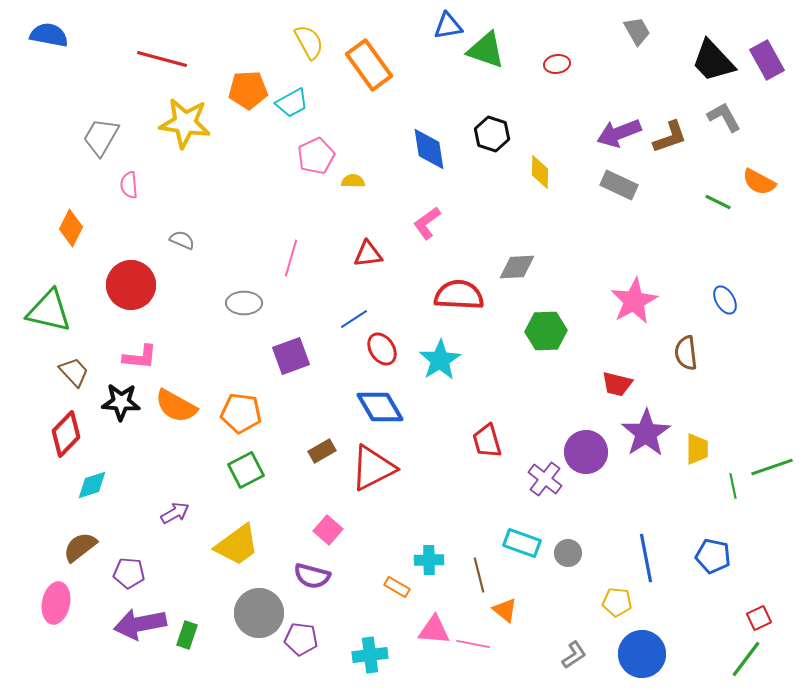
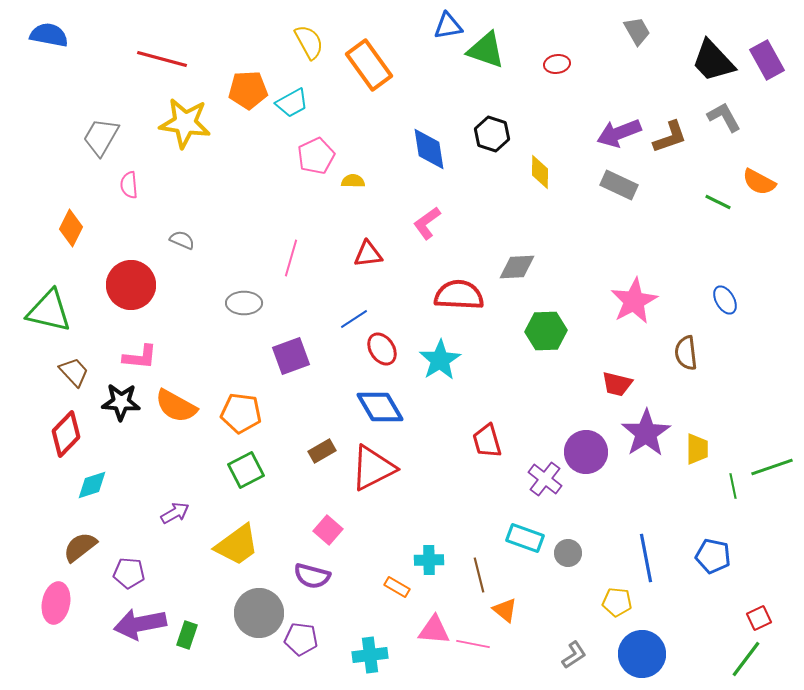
cyan rectangle at (522, 543): moved 3 px right, 5 px up
